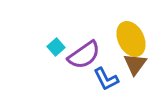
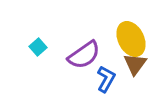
cyan square: moved 18 px left
blue L-shape: rotated 124 degrees counterclockwise
